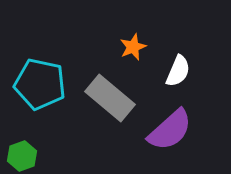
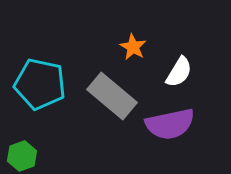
orange star: rotated 20 degrees counterclockwise
white semicircle: moved 1 px right, 1 px down; rotated 8 degrees clockwise
gray rectangle: moved 2 px right, 2 px up
purple semicircle: moved 6 px up; rotated 30 degrees clockwise
